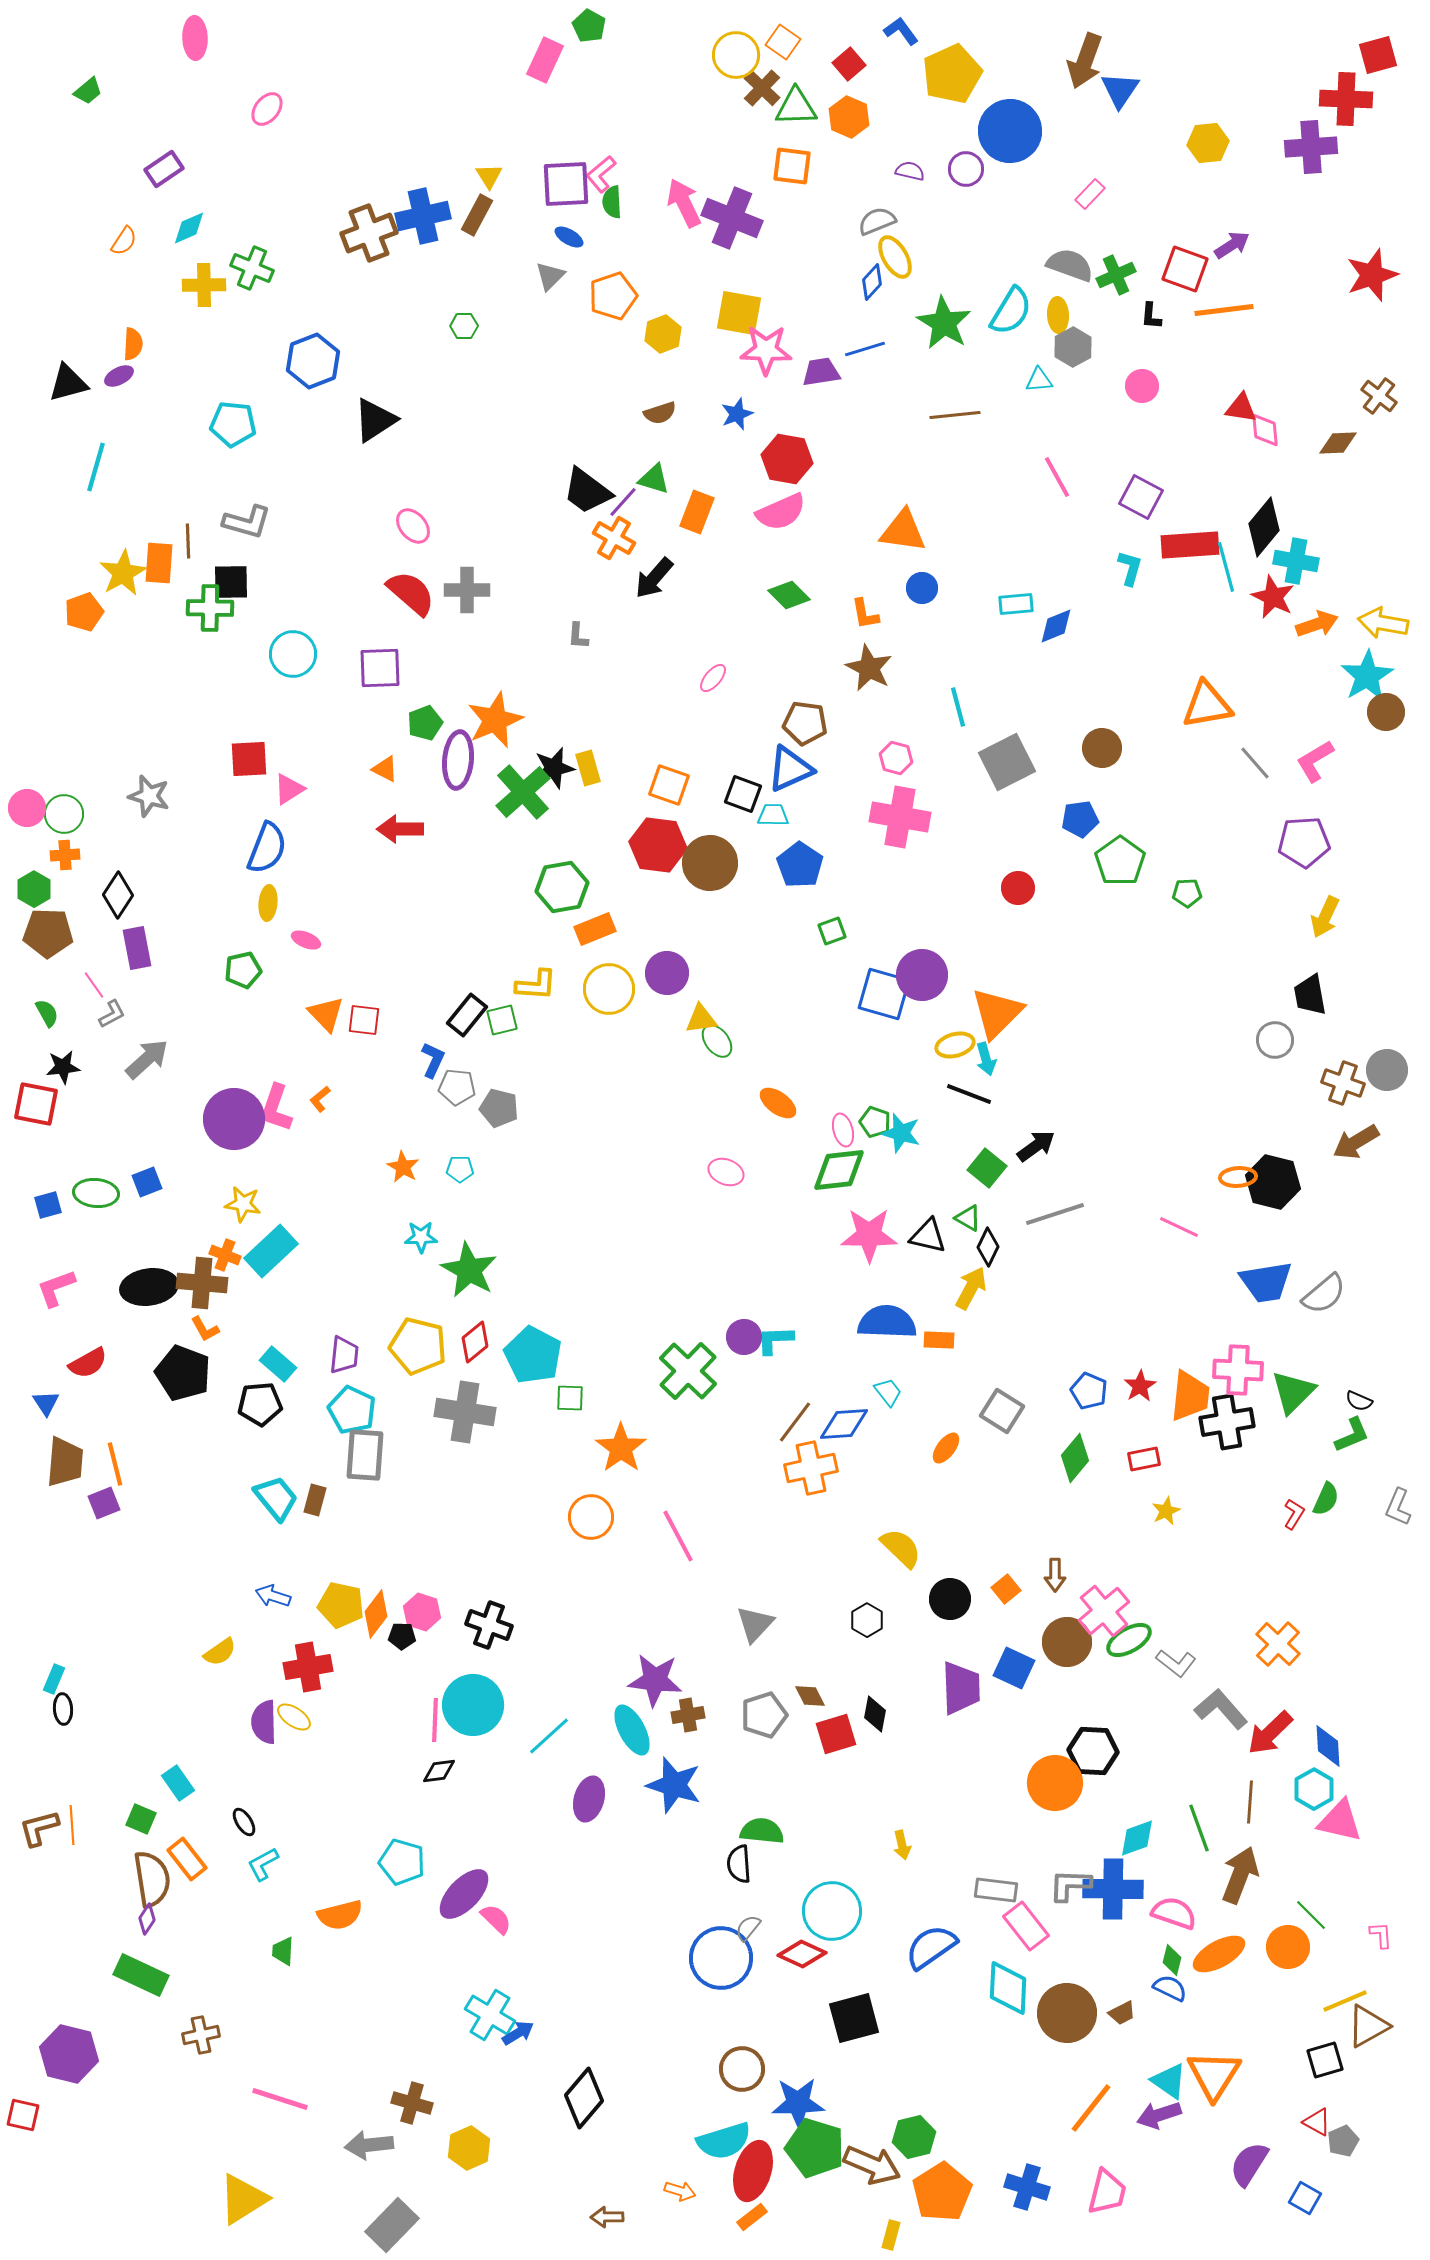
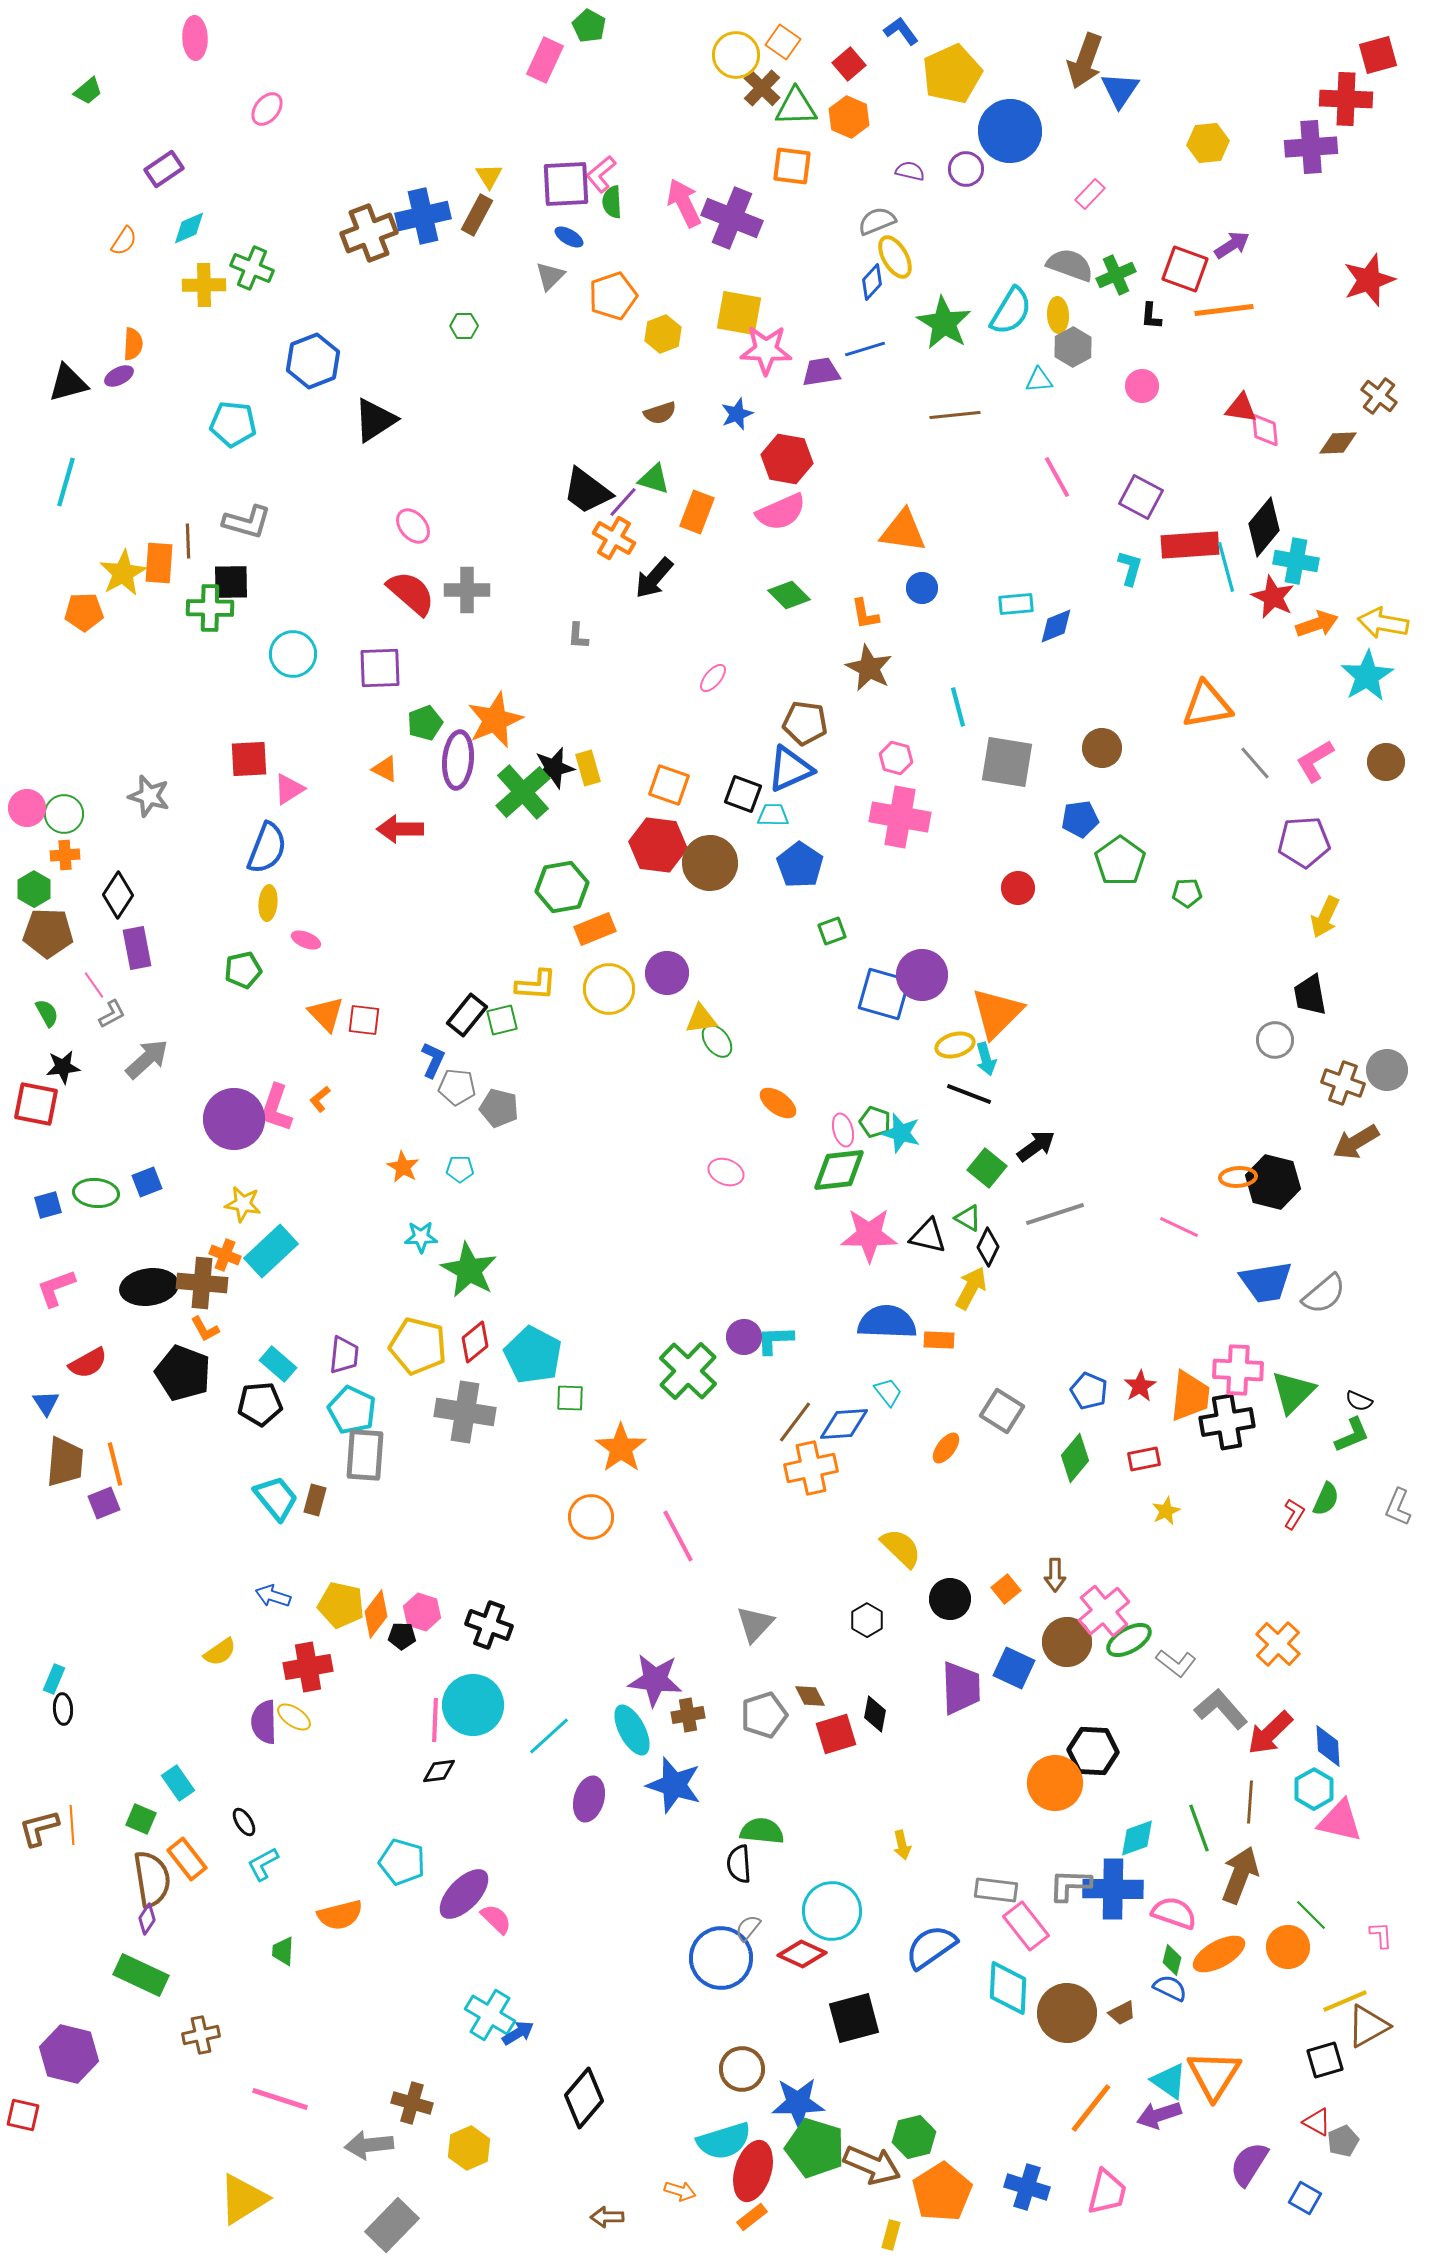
red star at (1372, 275): moved 3 px left, 5 px down
cyan line at (96, 467): moved 30 px left, 15 px down
orange pentagon at (84, 612): rotated 18 degrees clockwise
brown circle at (1386, 712): moved 50 px down
gray square at (1007, 762): rotated 36 degrees clockwise
